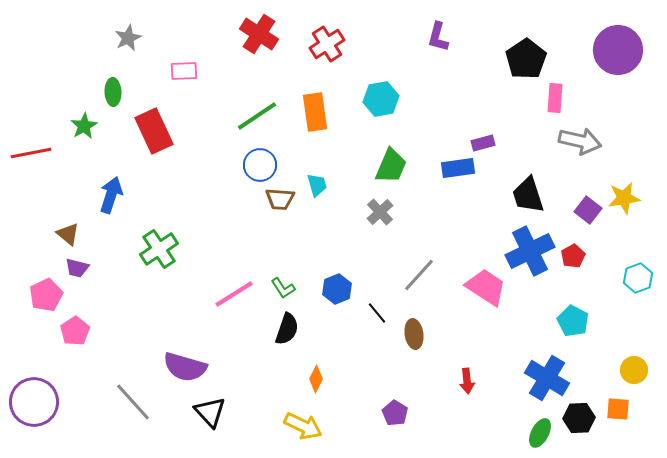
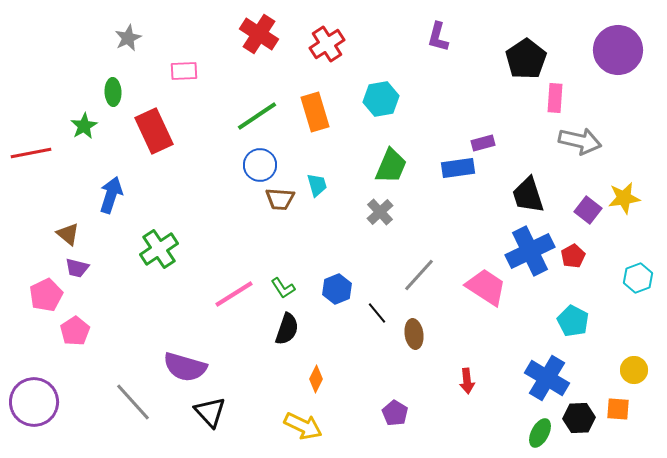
orange rectangle at (315, 112): rotated 9 degrees counterclockwise
